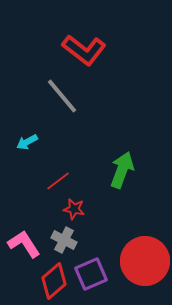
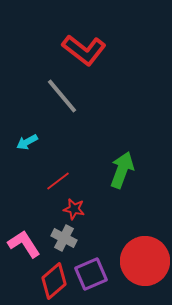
gray cross: moved 2 px up
